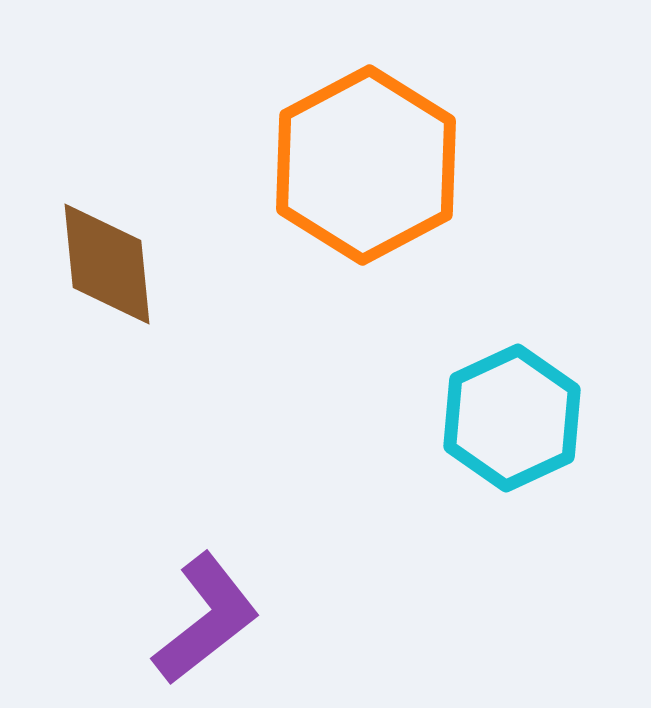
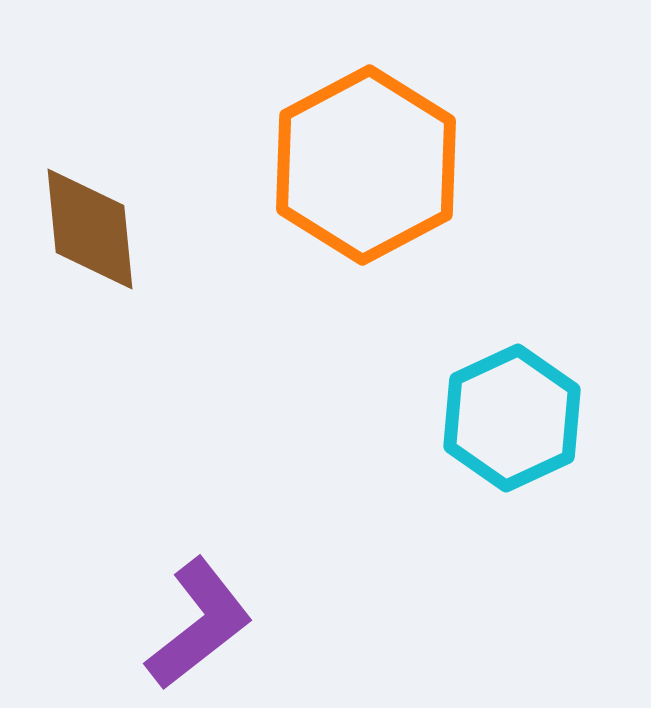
brown diamond: moved 17 px left, 35 px up
purple L-shape: moved 7 px left, 5 px down
